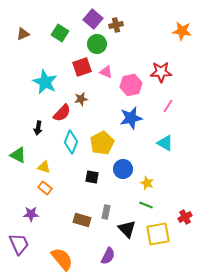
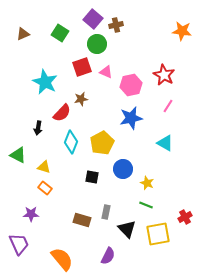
red star: moved 3 px right, 3 px down; rotated 30 degrees clockwise
